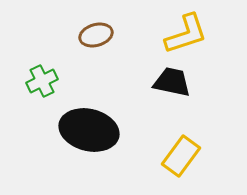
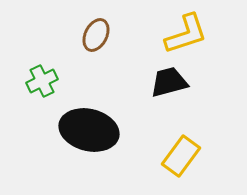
brown ellipse: rotated 48 degrees counterclockwise
black trapezoid: moved 3 px left; rotated 27 degrees counterclockwise
